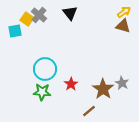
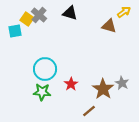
black triangle: rotated 35 degrees counterclockwise
brown triangle: moved 14 px left
